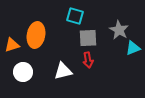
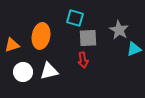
cyan square: moved 2 px down
orange ellipse: moved 5 px right, 1 px down
cyan triangle: moved 1 px right, 1 px down
red arrow: moved 5 px left
white triangle: moved 14 px left
